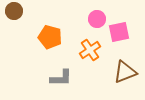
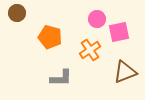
brown circle: moved 3 px right, 2 px down
